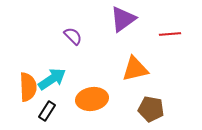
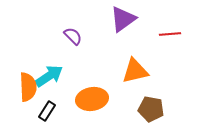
orange triangle: moved 2 px down
cyan arrow: moved 3 px left, 3 px up
